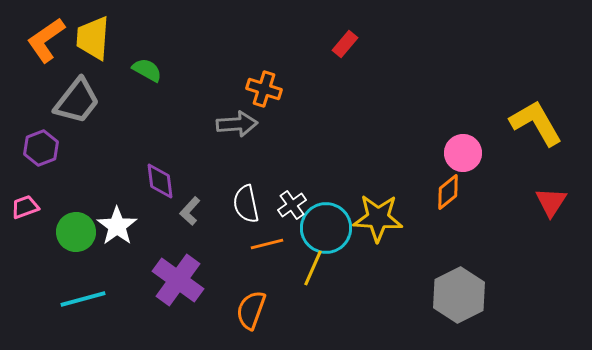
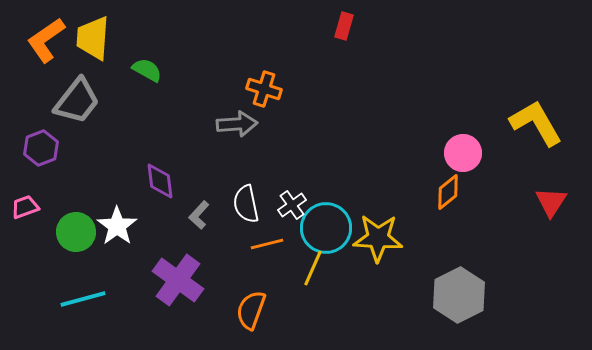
red rectangle: moved 1 px left, 18 px up; rotated 24 degrees counterclockwise
gray L-shape: moved 9 px right, 4 px down
yellow star: moved 20 px down
